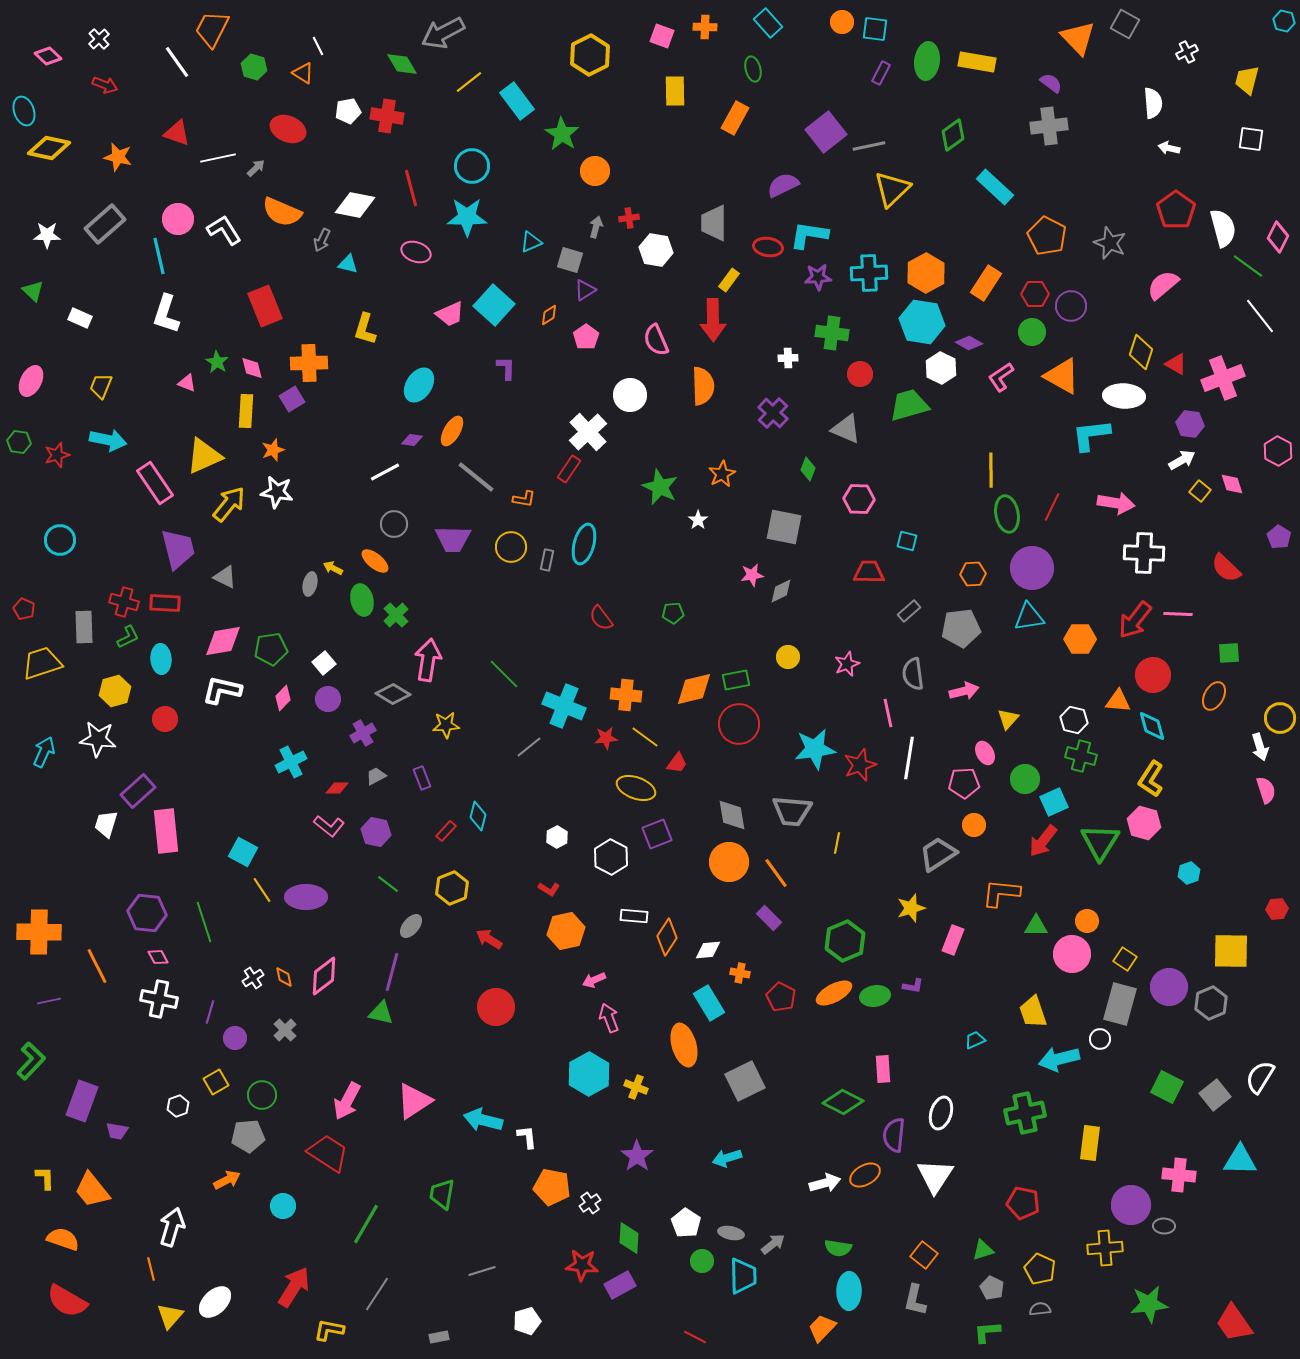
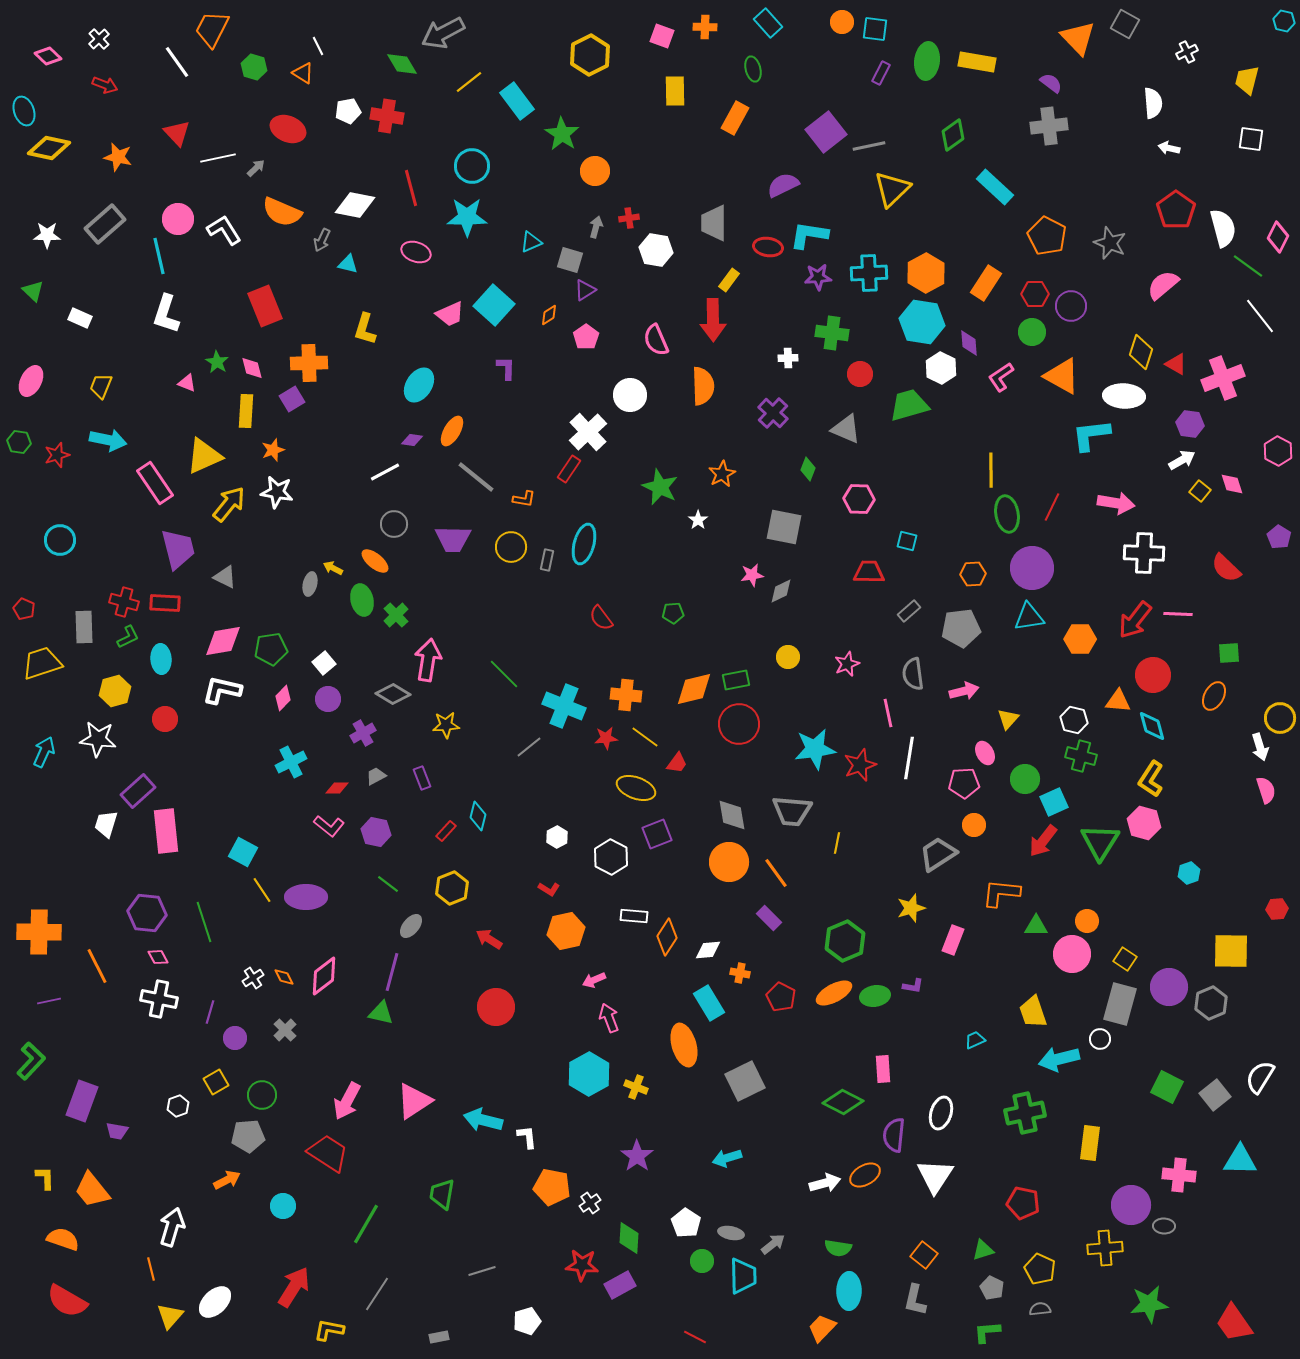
red triangle at (177, 133): rotated 28 degrees clockwise
purple diamond at (969, 343): rotated 56 degrees clockwise
orange diamond at (284, 977): rotated 15 degrees counterclockwise
